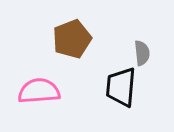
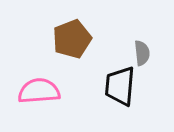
black trapezoid: moved 1 px left, 1 px up
